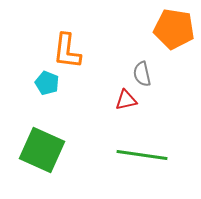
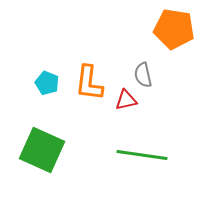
orange L-shape: moved 22 px right, 32 px down
gray semicircle: moved 1 px right, 1 px down
